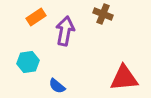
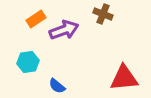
orange rectangle: moved 2 px down
purple arrow: moved 1 px left, 1 px up; rotated 60 degrees clockwise
